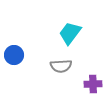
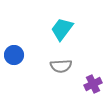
cyan trapezoid: moved 8 px left, 4 px up
purple cross: rotated 24 degrees counterclockwise
